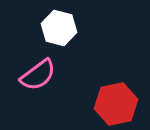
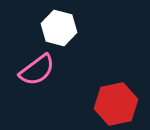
pink semicircle: moved 1 px left, 5 px up
